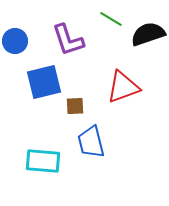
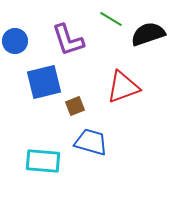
brown square: rotated 18 degrees counterclockwise
blue trapezoid: rotated 120 degrees clockwise
